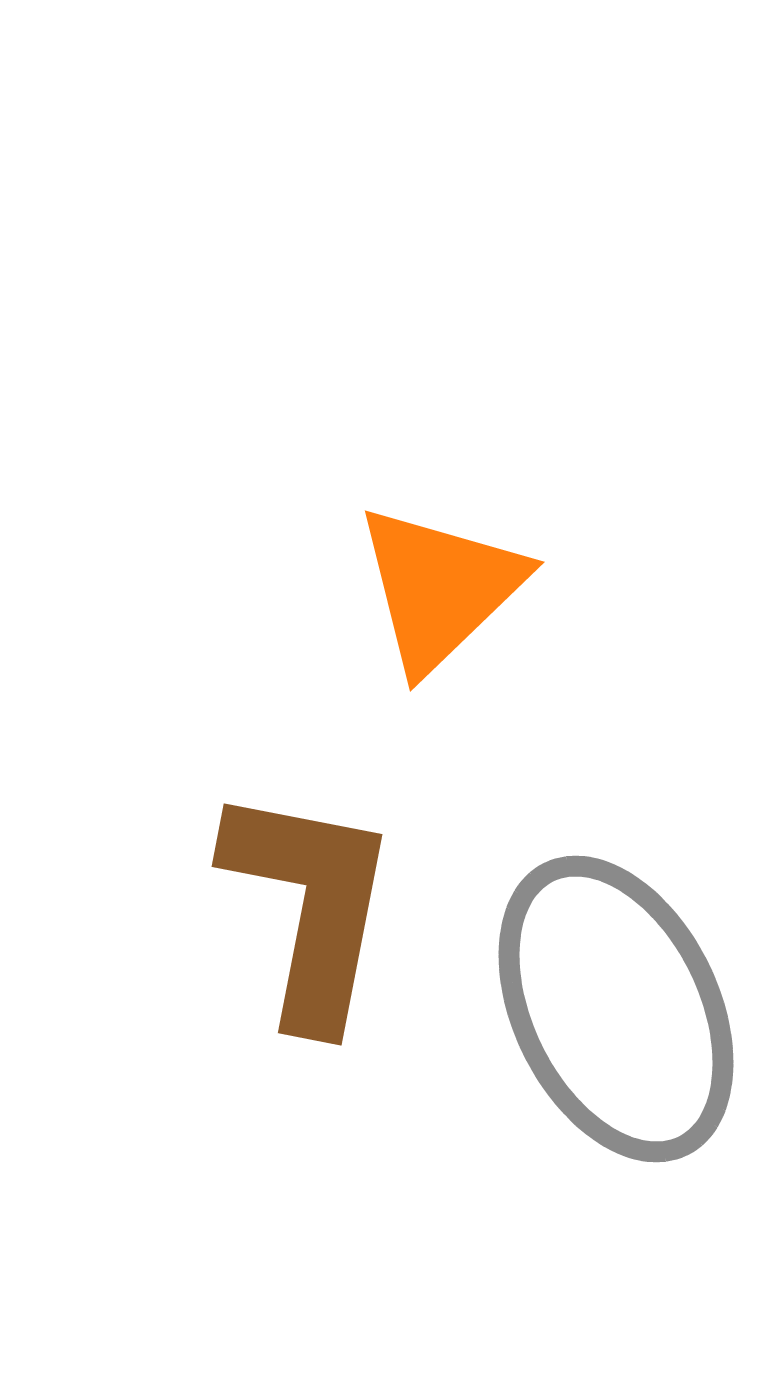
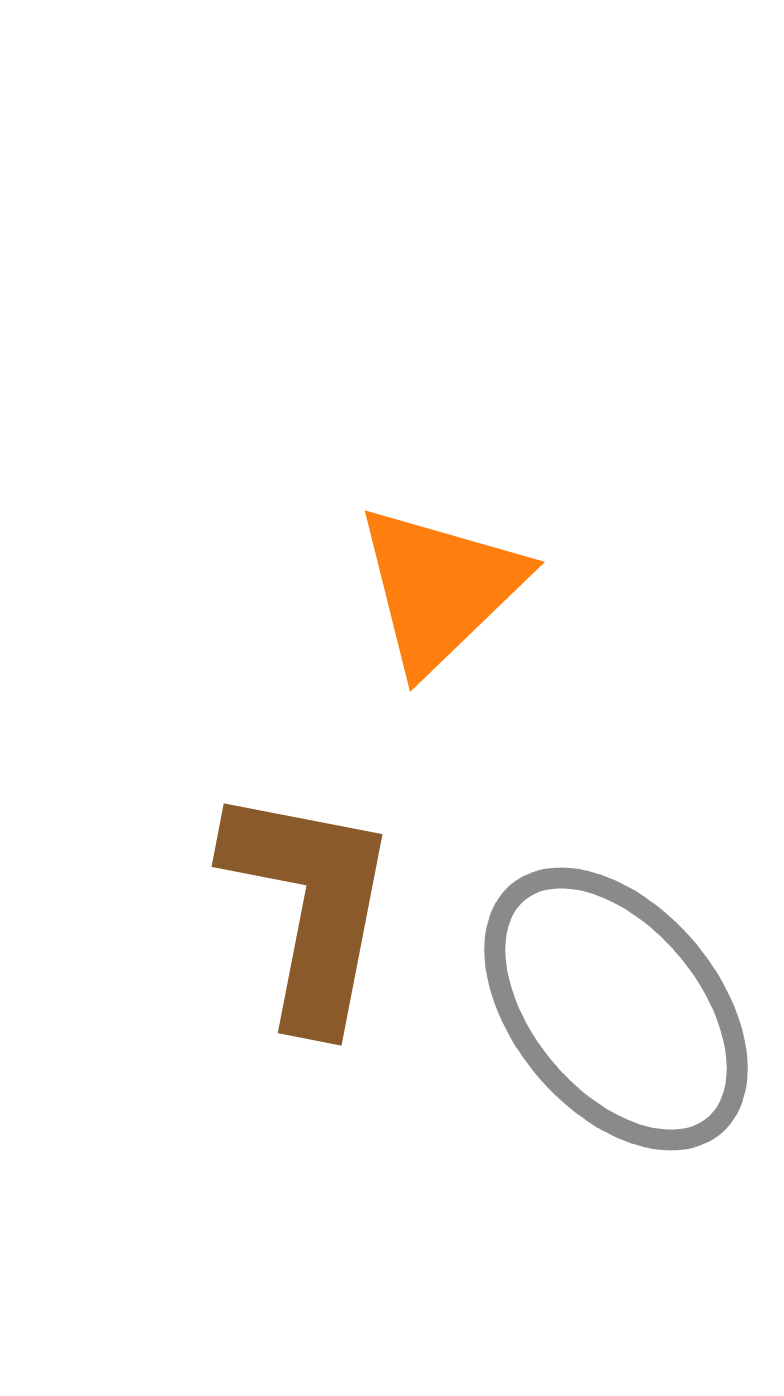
gray ellipse: rotated 14 degrees counterclockwise
